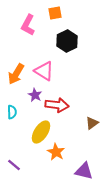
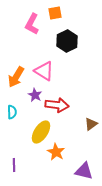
pink L-shape: moved 4 px right, 1 px up
orange arrow: moved 3 px down
brown triangle: moved 1 px left, 1 px down
purple line: rotated 48 degrees clockwise
